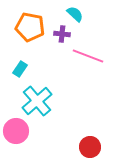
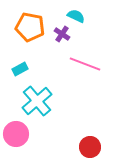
cyan semicircle: moved 1 px right, 2 px down; rotated 18 degrees counterclockwise
purple cross: rotated 28 degrees clockwise
pink line: moved 3 px left, 8 px down
cyan rectangle: rotated 28 degrees clockwise
pink circle: moved 3 px down
